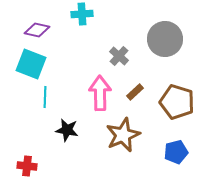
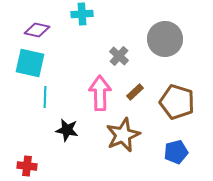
cyan square: moved 1 px left, 1 px up; rotated 8 degrees counterclockwise
